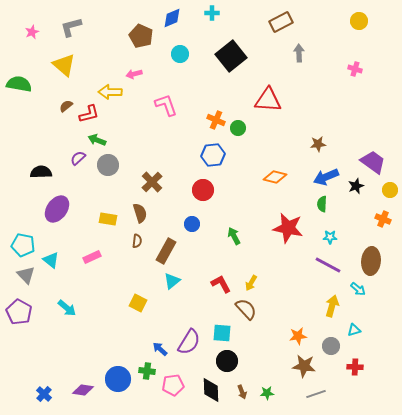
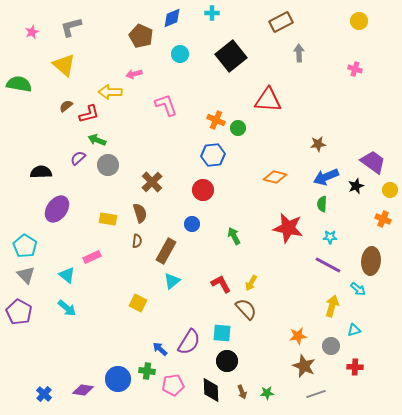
cyan pentagon at (23, 245): moved 2 px right, 1 px down; rotated 20 degrees clockwise
cyan triangle at (51, 260): moved 16 px right, 15 px down
brown star at (304, 366): rotated 15 degrees clockwise
